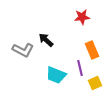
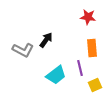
red star: moved 6 px right; rotated 14 degrees clockwise
black arrow: rotated 84 degrees clockwise
orange rectangle: moved 2 px up; rotated 18 degrees clockwise
cyan trapezoid: rotated 60 degrees counterclockwise
yellow square: moved 2 px down
